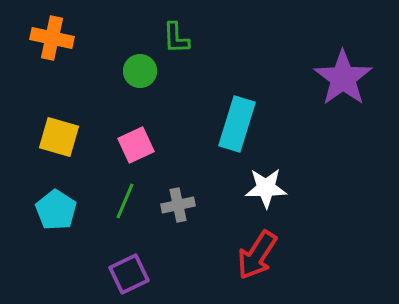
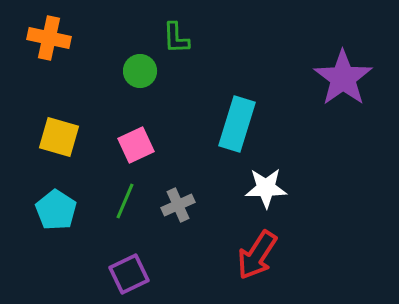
orange cross: moved 3 px left
gray cross: rotated 12 degrees counterclockwise
